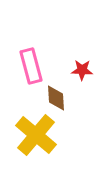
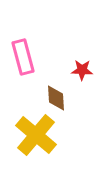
pink rectangle: moved 8 px left, 9 px up
